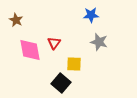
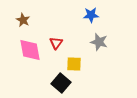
brown star: moved 7 px right
red triangle: moved 2 px right
